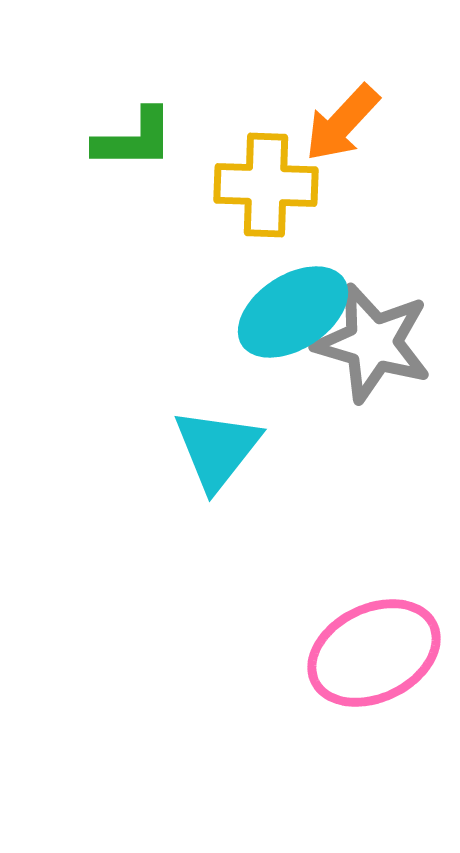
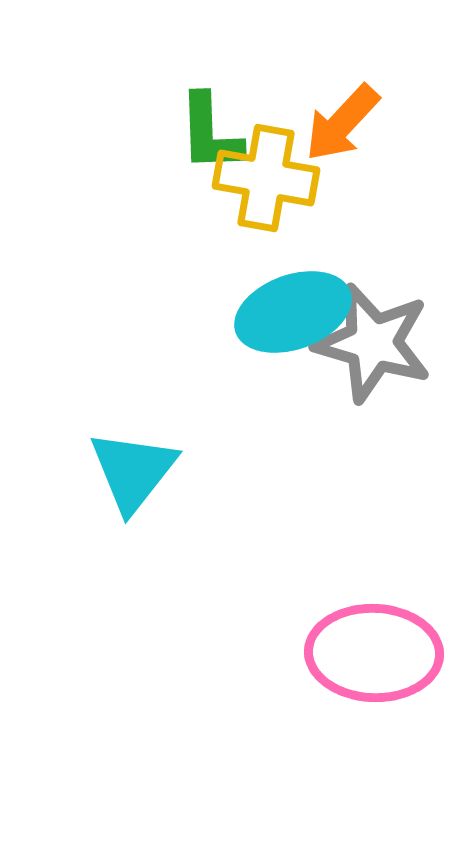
green L-shape: moved 76 px right, 6 px up; rotated 88 degrees clockwise
yellow cross: moved 7 px up; rotated 8 degrees clockwise
cyan ellipse: rotated 13 degrees clockwise
cyan triangle: moved 84 px left, 22 px down
pink ellipse: rotated 28 degrees clockwise
